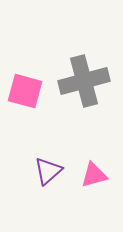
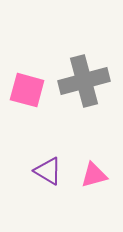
pink square: moved 2 px right, 1 px up
purple triangle: rotated 48 degrees counterclockwise
